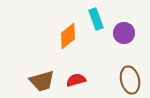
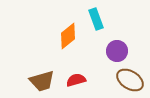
purple circle: moved 7 px left, 18 px down
brown ellipse: rotated 44 degrees counterclockwise
